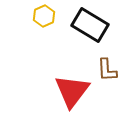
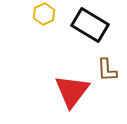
yellow hexagon: moved 2 px up
